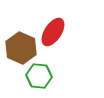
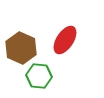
red ellipse: moved 12 px right, 8 px down
